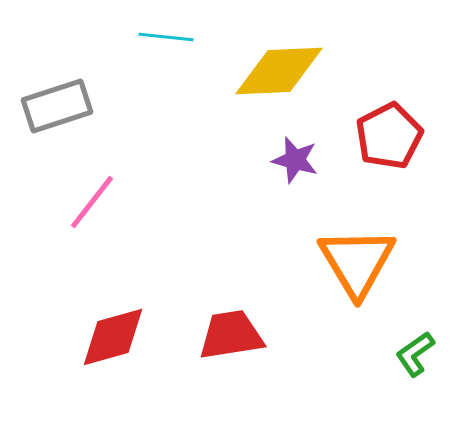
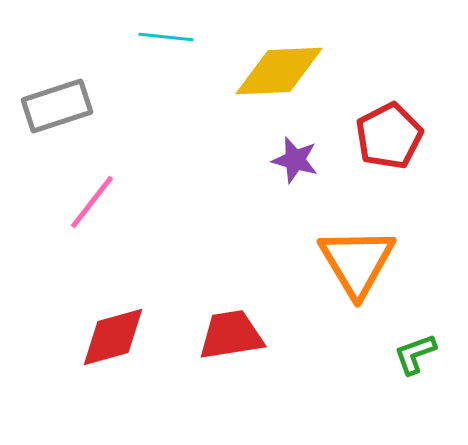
green L-shape: rotated 15 degrees clockwise
